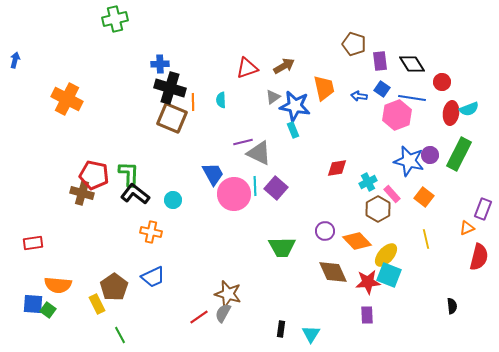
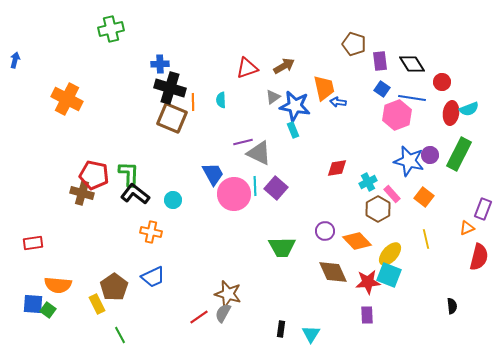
green cross at (115, 19): moved 4 px left, 10 px down
blue arrow at (359, 96): moved 21 px left, 6 px down
yellow ellipse at (386, 255): moved 4 px right, 1 px up
